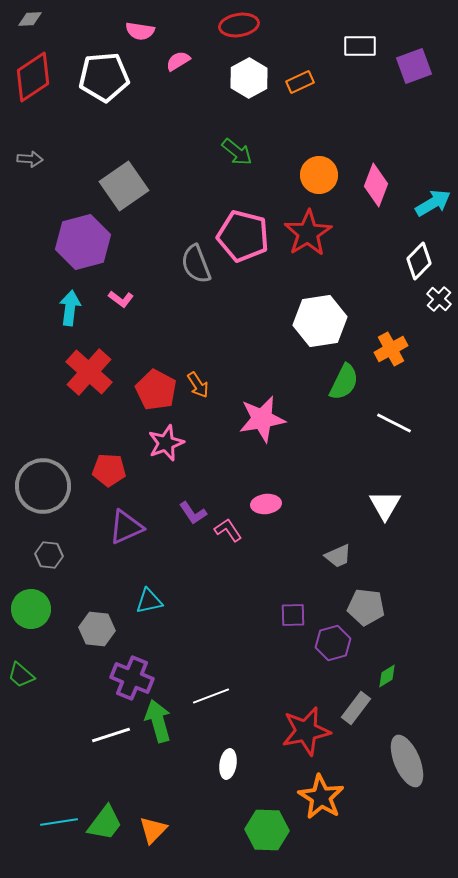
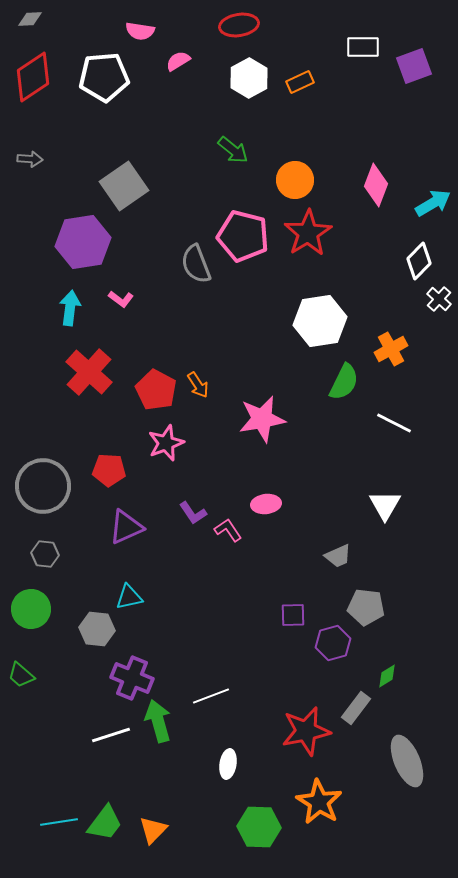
white rectangle at (360, 46): moved 3 px right, 1 px down
green arrow at (237, 152): moved 4 px left, 2 px up
orange circle at (319, 175): moved 24 px left, 5 px down
purple hexagon at (83, 242): rotated 6 degrees clockwise
gray hexagon at (49, 555): moved 4 px left, 1 px up
cyan triangle at (149, 601): moved 20 px left, 4 px up
orange star at (321, 797): moved 2 px left, 5 px down
green hexagon at (267, 830): moved 8 px left, 3 px up
